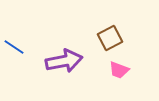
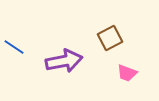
pink trapezoid: moved 8 px right, 3 px down
